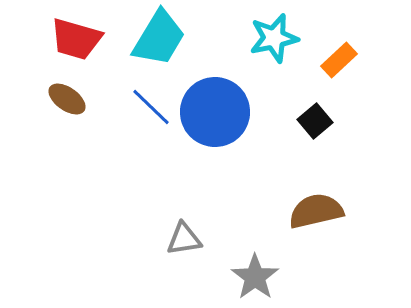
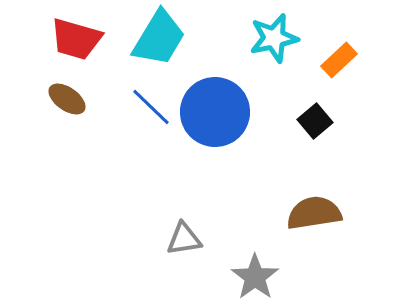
brown semicircle: moved 2 px left, 2 px down; rotated 4 degrees clockwise
